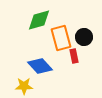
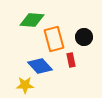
green diamond: moved 7 px left; rotated 20 degrees clockwise
orange rectangle: moved 7 px left, 1 px down
red rectangle: moved 3 px left, 4 px down
yellow star: moved 1 px right, 1 px up
